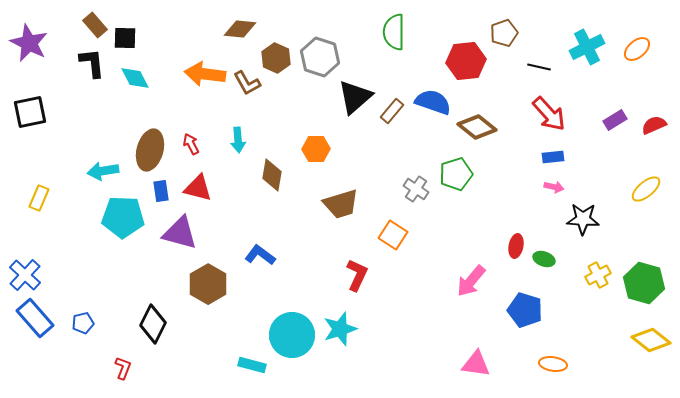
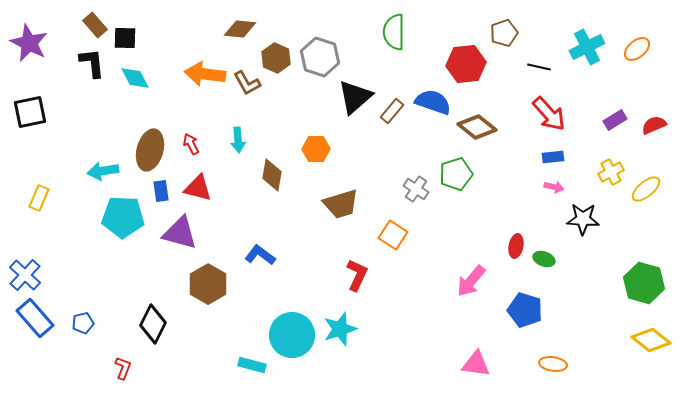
red hexagon at (466, 61): moved 3 px down
yellow cross at (598, 275): moved 13 px right, 103 px up
